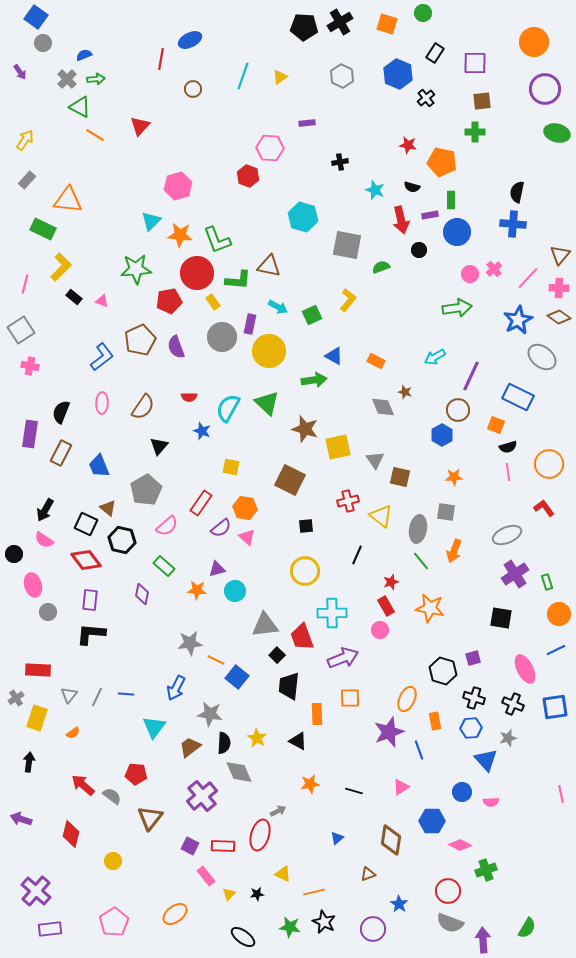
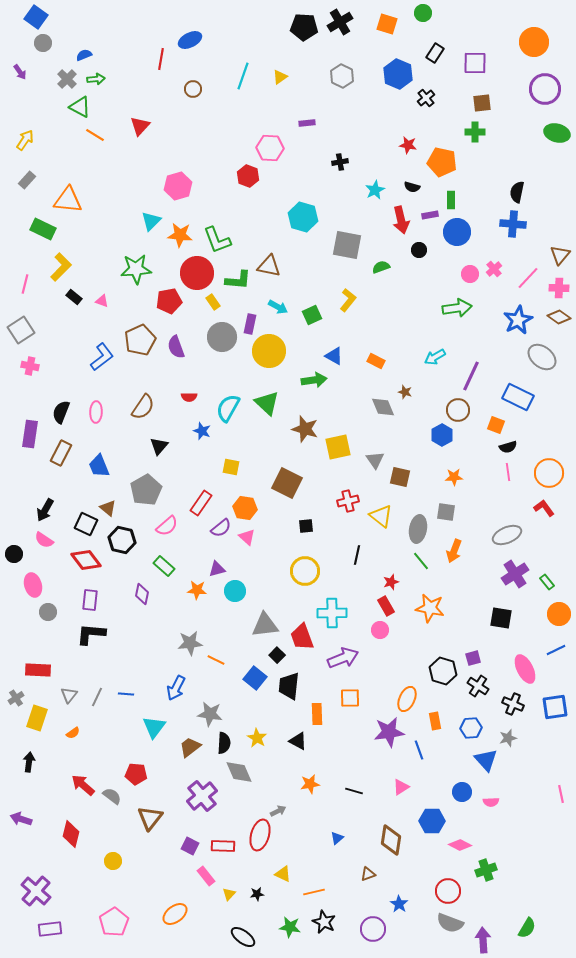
brown square at (482, 101): moved 2 px down
cyan star at (375, 190): rotated 24 degrees clockwise
pink ellipse at (102, 403): moved 6 px left, 9 px down
orange circle at (549, 464): moved 9 px down
brown square at (290, 480): moved 3 px left, 3 px down
black line at (357, 555): rotated 12 degrees counterclockwise
green rectangle at (547, 582): rotated 21 degrees counterclockwise
blue square at (237, 677): moved 18 px right, 1 px down
black cross at (474, 698): moved 4 px right, 12 px up; rotated 15 degrees clockwise
purple star at (389, 732): rotated 12 degrees clockwise
